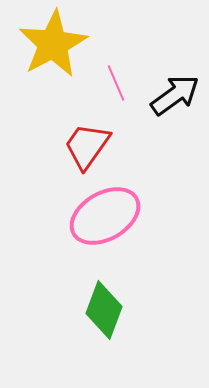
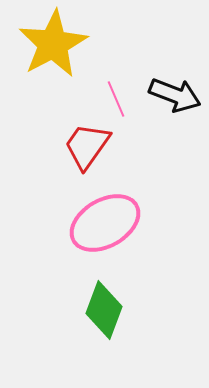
pink line: moved 16 px down
black arrow: rotated 57 degrees clockwise
pink ellipse: moved 7 px down
